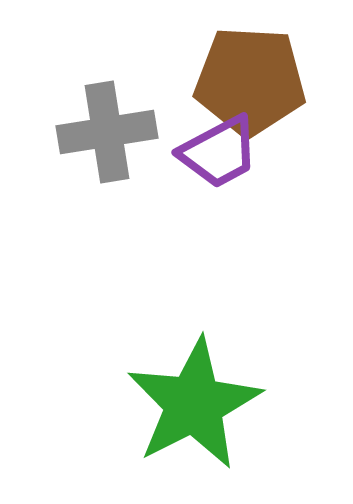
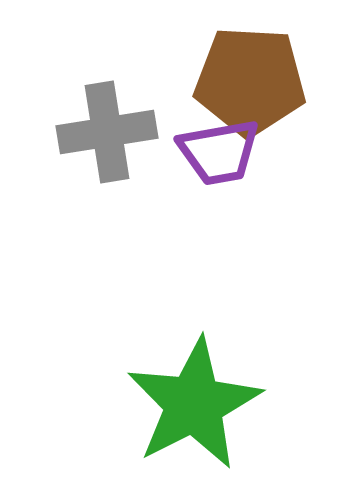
purple trapezoid: rotated 18 degrees clockwise
